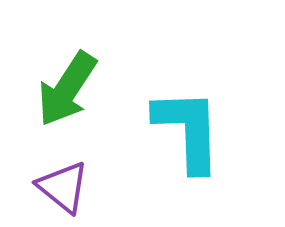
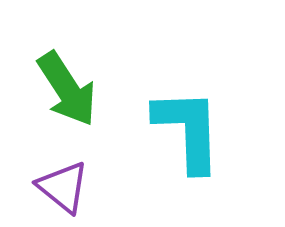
green arrow: rotated 66 degrees counterclockwise
